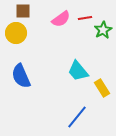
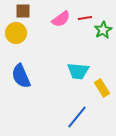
cyan trapezoid: rotated 45 degrees counterclockwise
